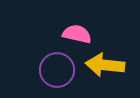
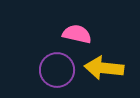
yellow arrow: moved 1 px left, 3 px down
